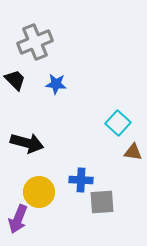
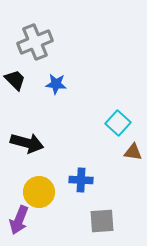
gray square: moved 19 px down
purple arrow: moved 1 px right, 1 px down
